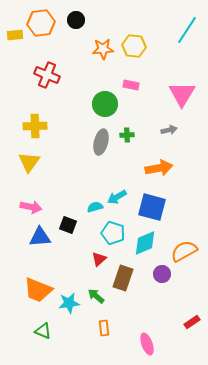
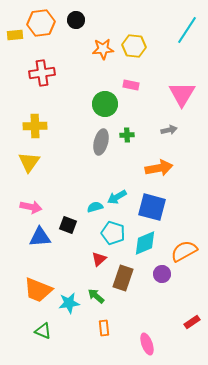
red cross: moved 5 px left, 2 px up; rotated 30 degrees counterclockwise
